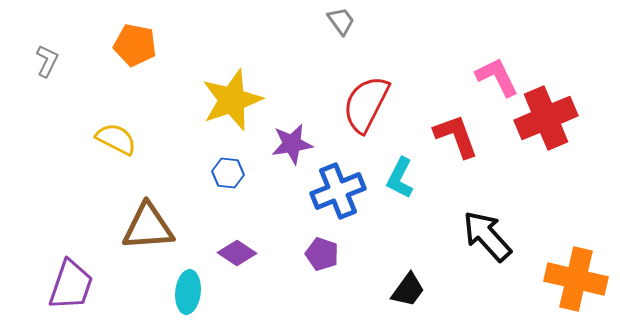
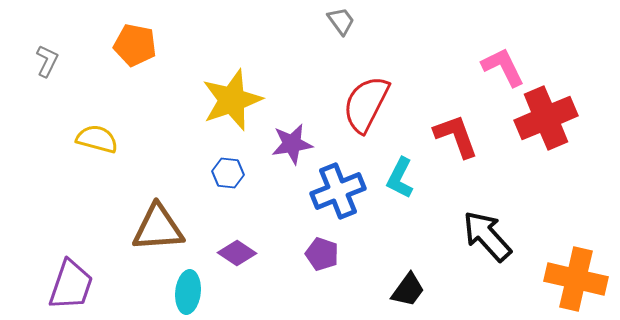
pink L-shape: moved 6 px right, 10 px up
yellow semicircle: moved 19 px left; rotated 12 degrees counterclockwise
brown triangle: moved 10 px right, 1 px down
